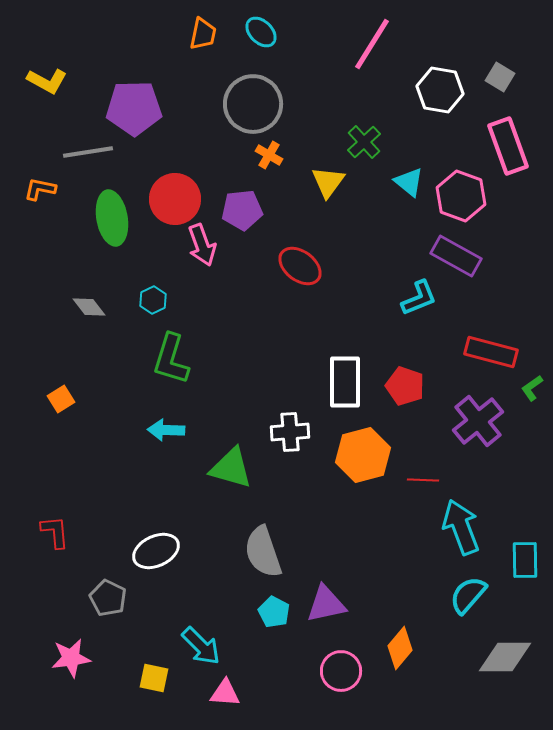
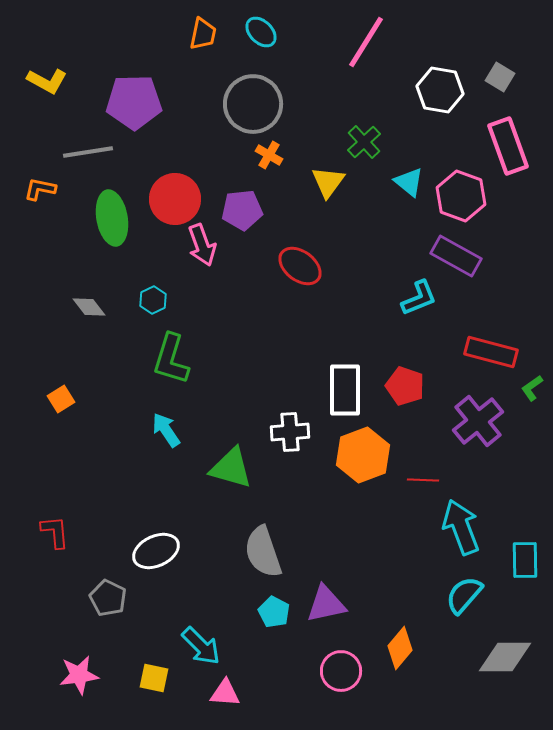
pink line at (372, 44): moved 6 px left, 2 px up
purple pentagon at (134, 108): moved 6 px up
white rectangle at (345, 382): moved 8 px down
cyan arrow at (166, 430): rotated 54 degrees clockwise
orange hexagon at (363, 455): rotated 6 degrees counterclockwise
cyan semicircle at (468, 595): moved 4 px left
pink star at (71, 658): moved 8 px right, 17 px down
